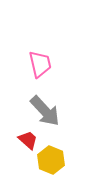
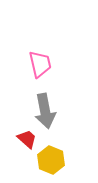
gray arrow: rotated 32 degrees clockwise
red trapezoid: moved 1 px left, 1 px up
